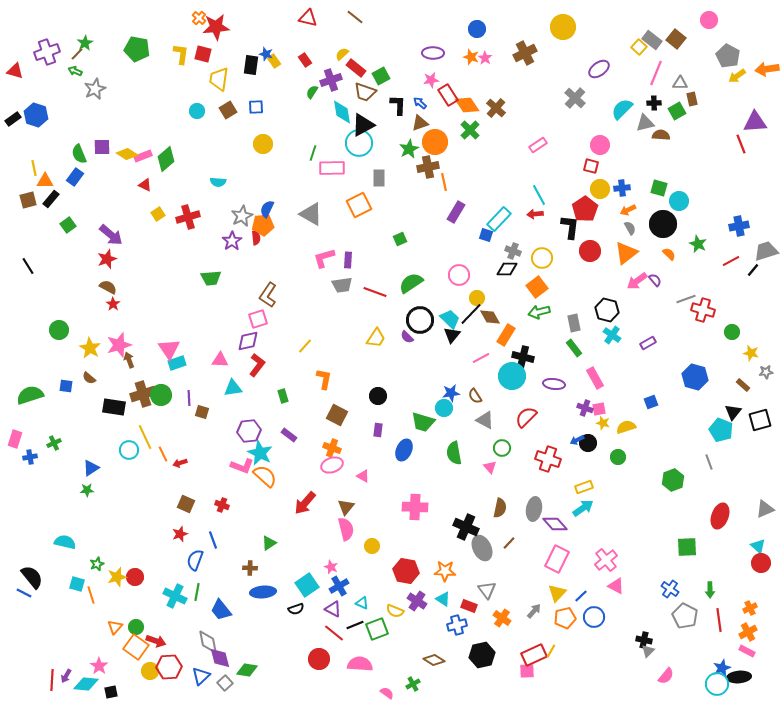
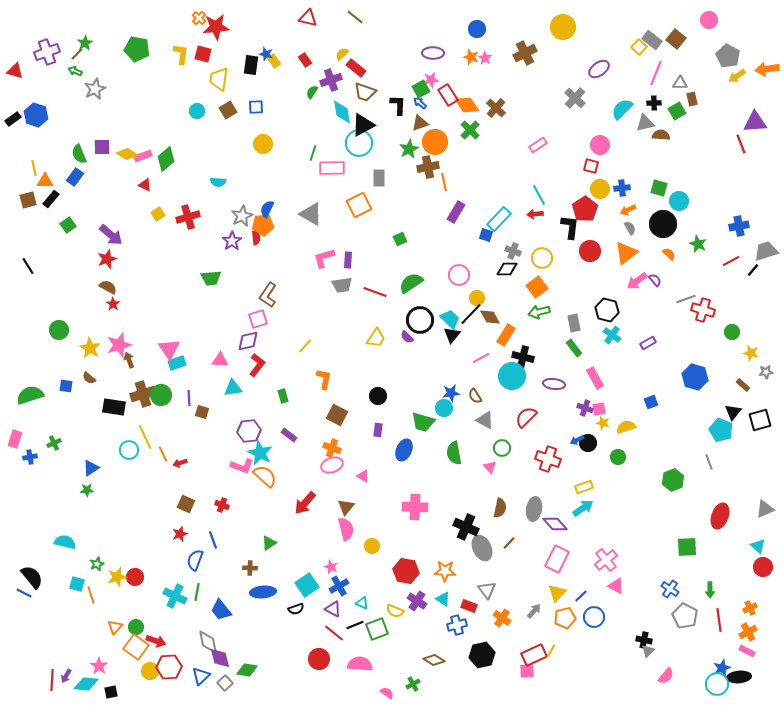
green square at (381, 76): moved 40 px right, 13 px down
red circle at (761, 563): moved 2 px right, 4 px down
